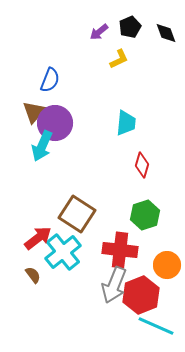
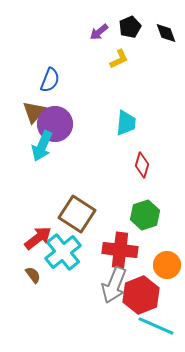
purple circle: moved 1 px down
